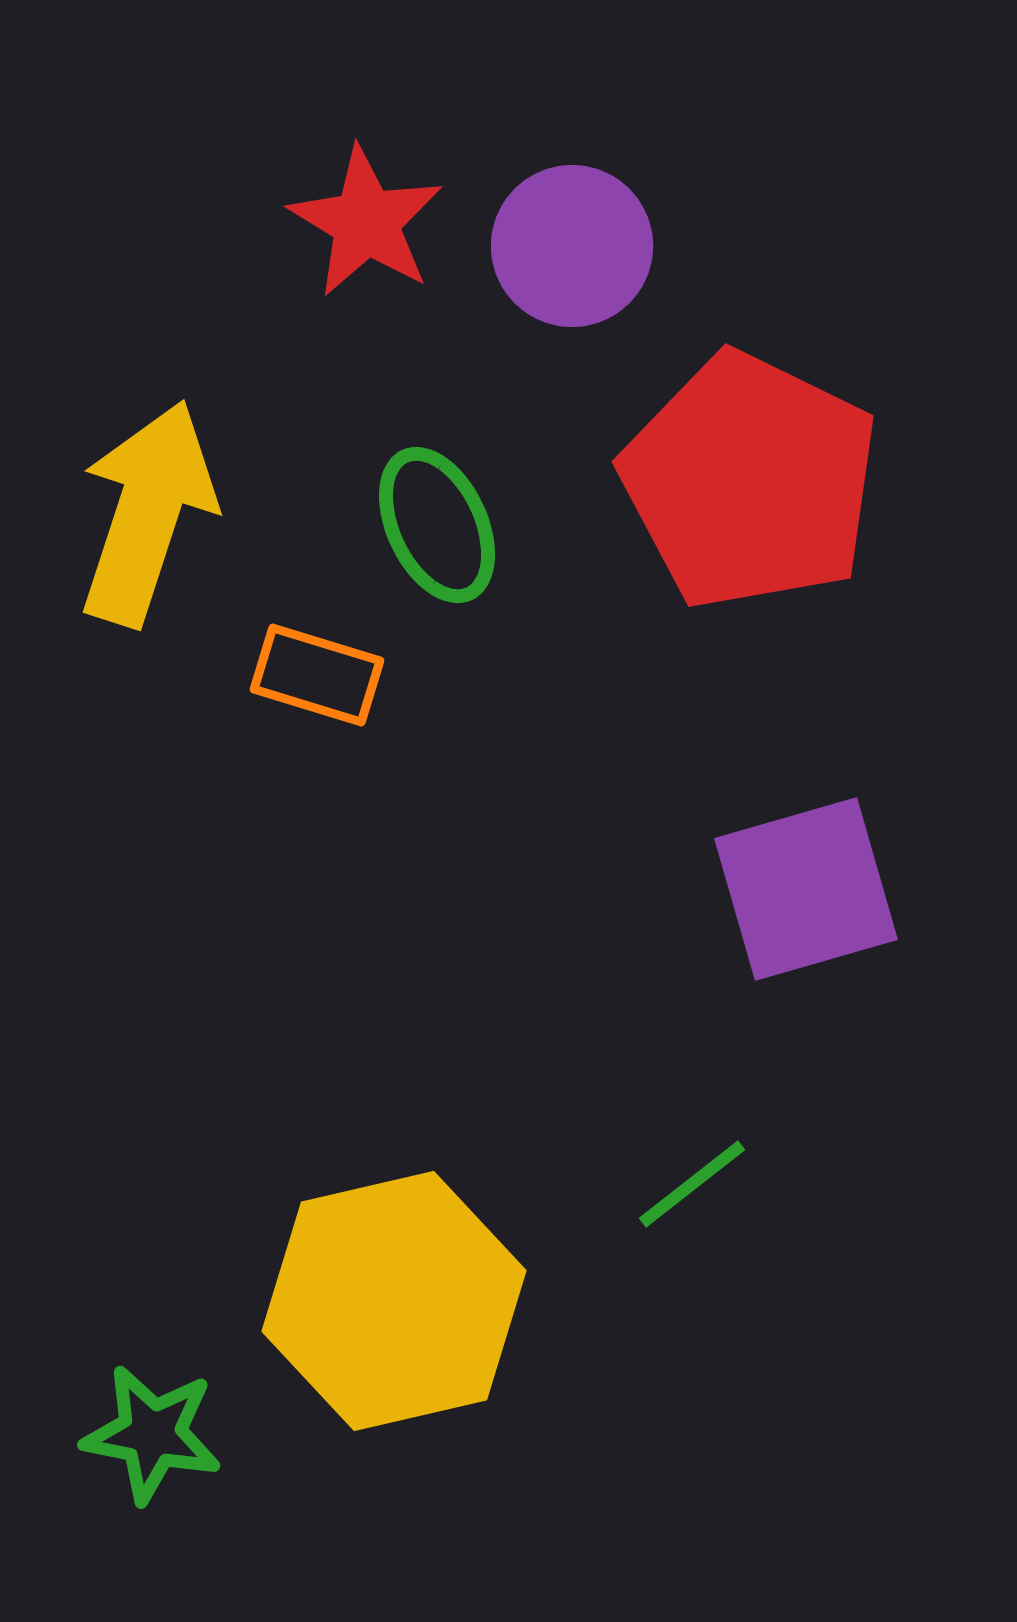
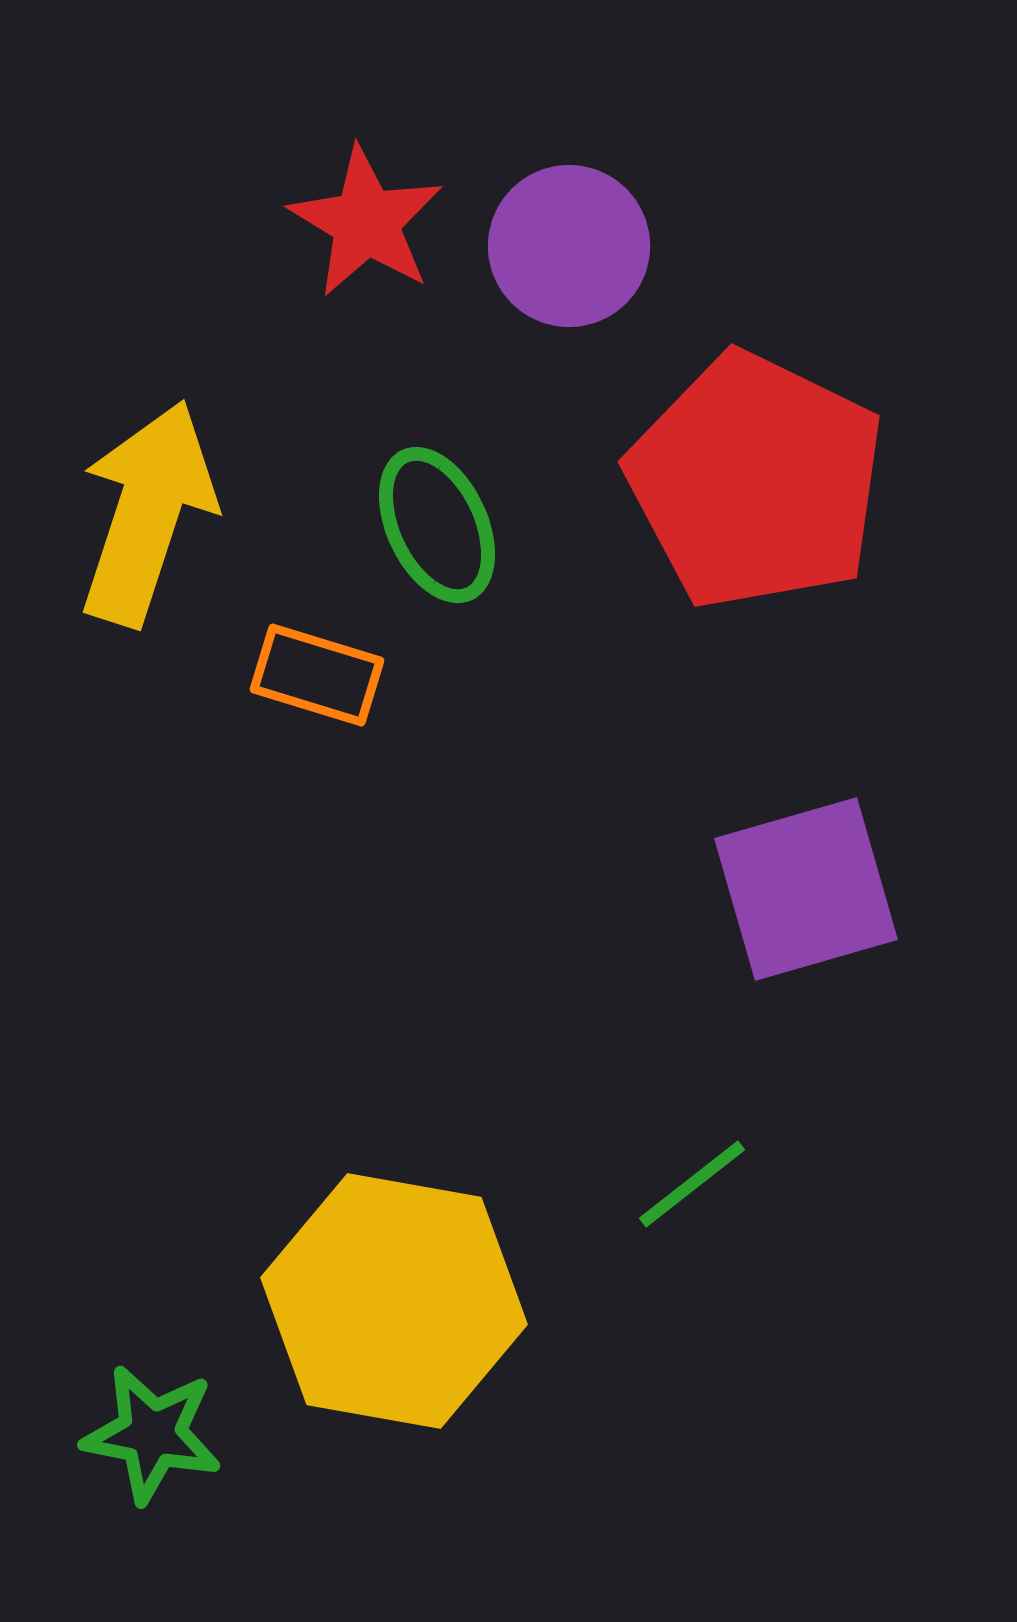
purple circle: moved 3 px left
red pentagon: moved 6 px right
yellow hexagon: rotated 23 degrees clockwise
